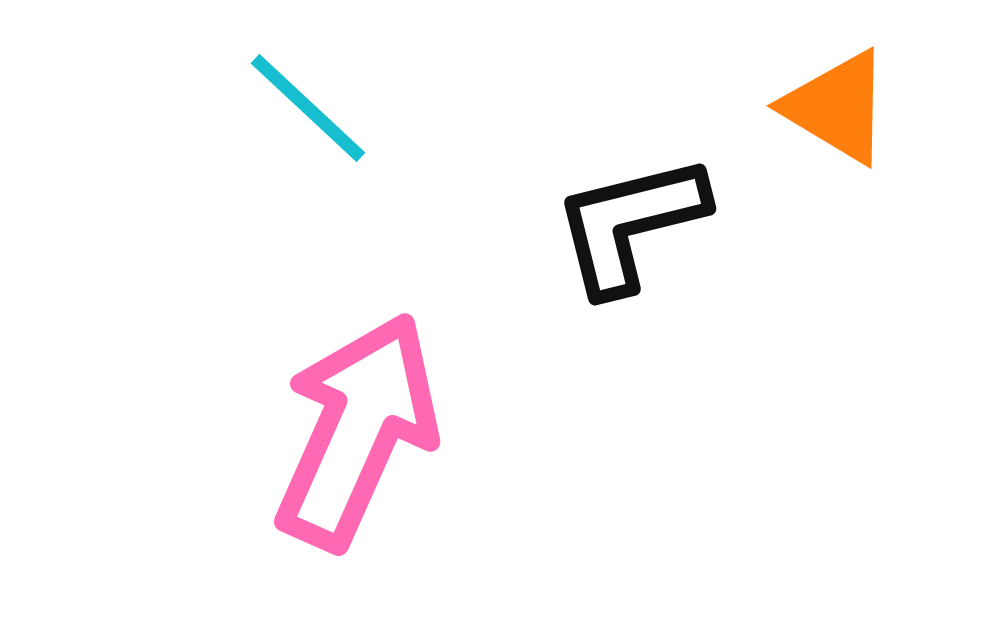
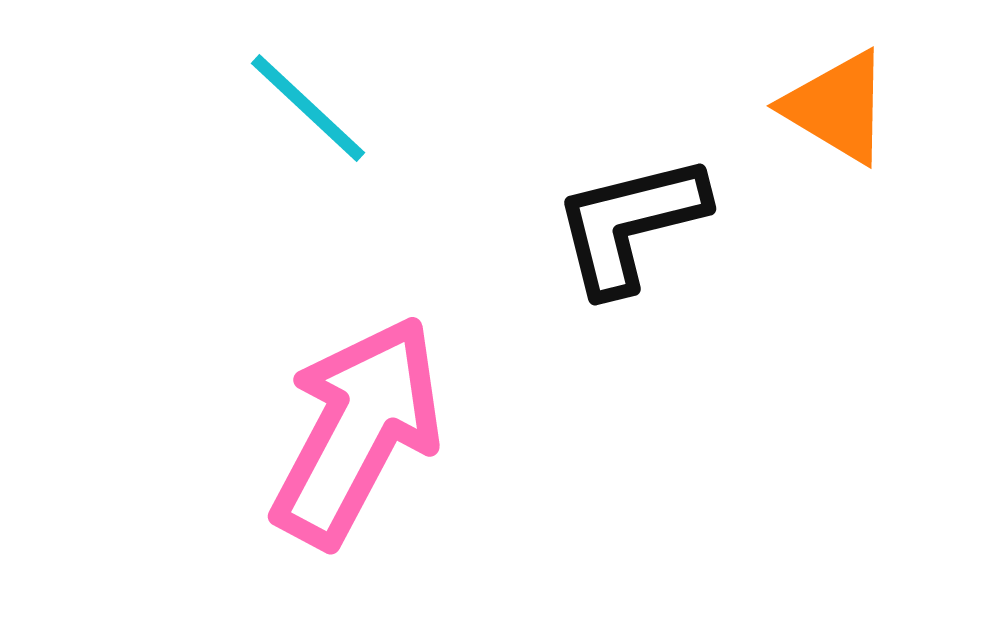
pink arrow: rotated 4 degrees clockwise
